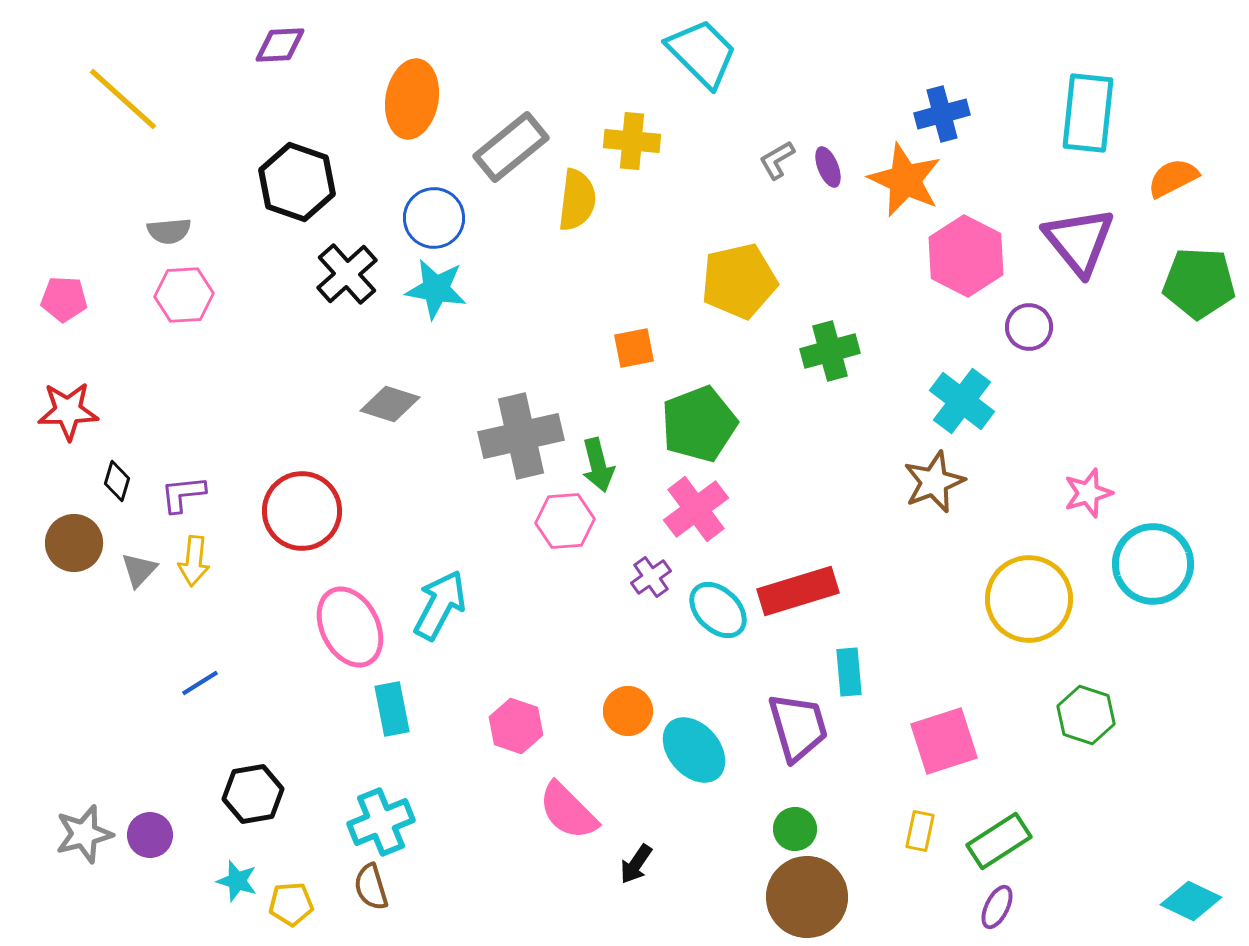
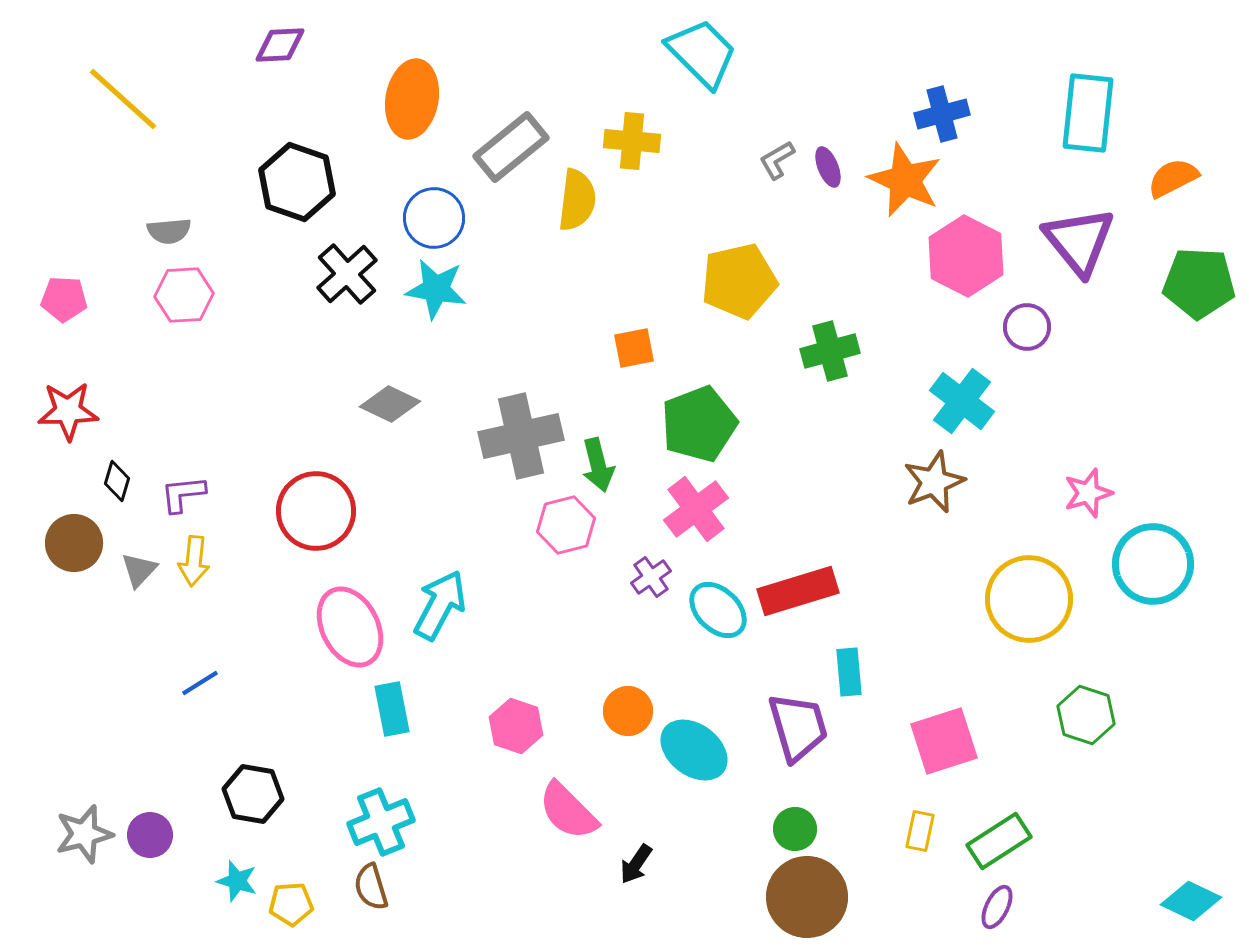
purple circle at (1029, 327): moved 2 px left
gray diamond at (390, 404): rotated 8 degrees clockwise
red circle at (302, 511): moved 14 px right
pink hexagon at (565, 521): moved 1 px right, 4 px down; rotated 10 degrees counterclockwise
cyan ellipse at (694, 750): rotated 12 degrees counterclockwise
black hexagon at (253, 794): rotated 20 degrees clockwise
